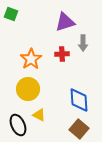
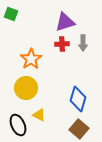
red cross: moved 10 px up
yellow circle: moved 2 px left, 1 px up
blue diamond: moved 1 px left, 1 px up; rotated 20 degrees clockwise
